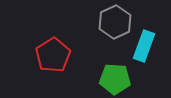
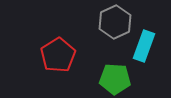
red pentagon: moved 5 px right
